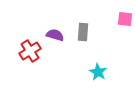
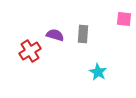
pink square: moved 1 px left
gray rectangle: moved 2 px down
